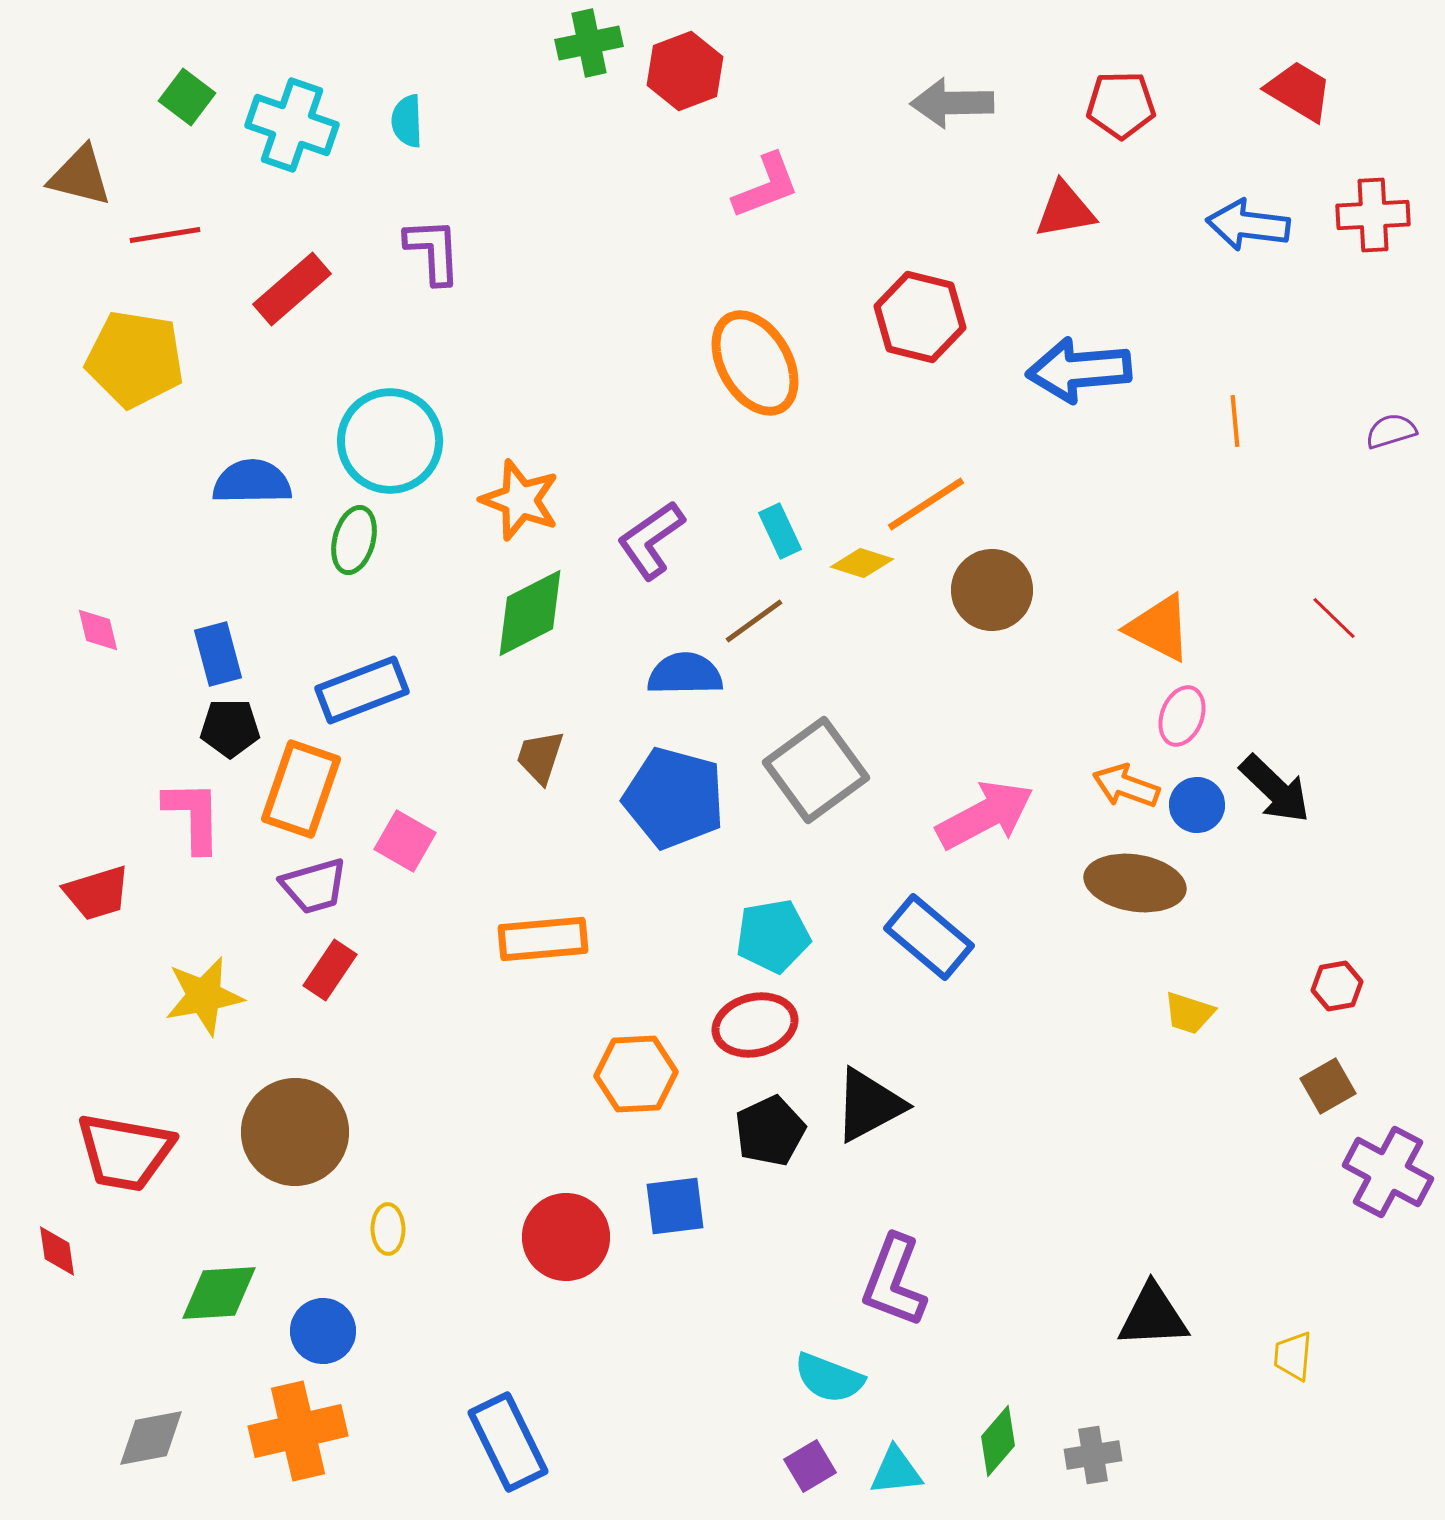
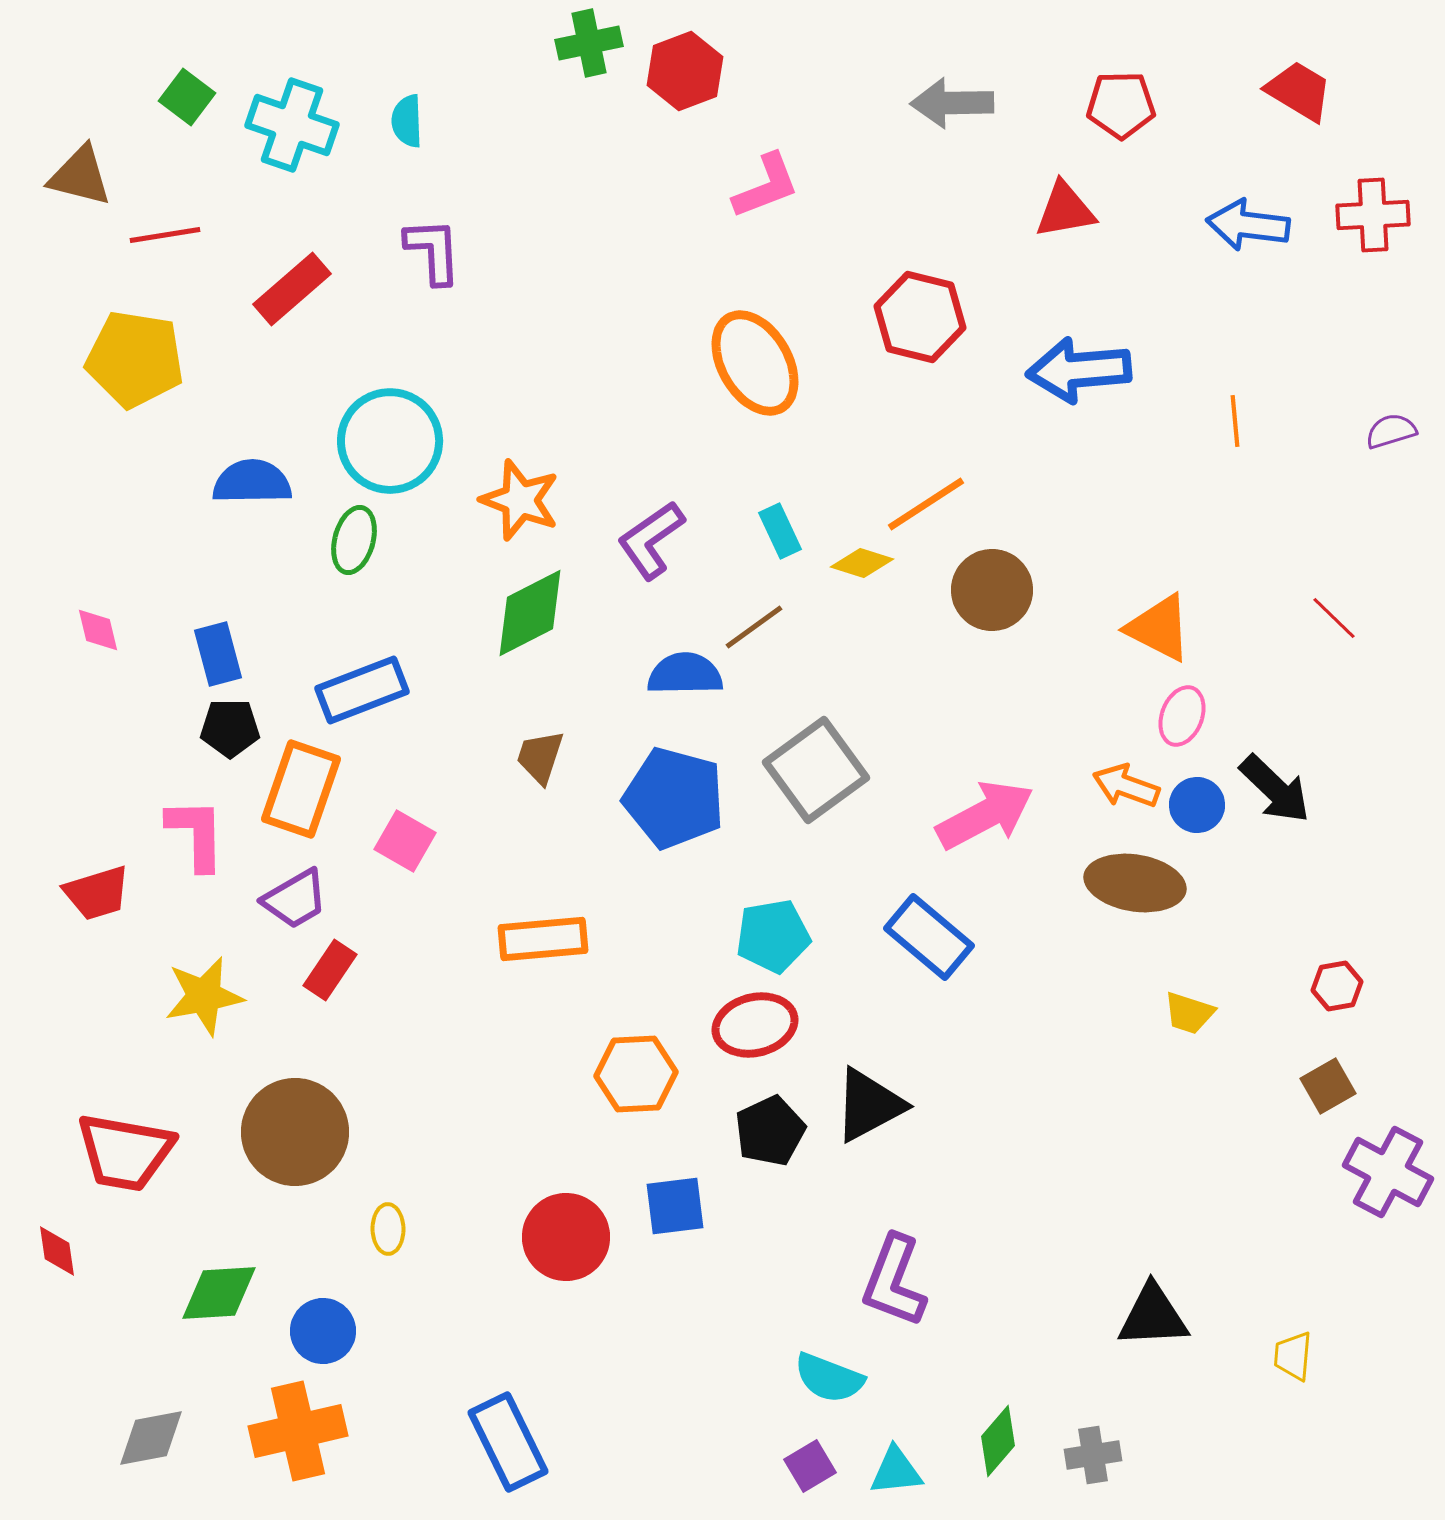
brown line at (754, 621): moved 6 px down
pink L-shape at (193, 816): moved 3 px right, 18 px down
purple trapezoid at (314, 886): moved 19 px left, 13 px down; rotated 14 degrees counterclockwise
